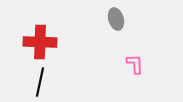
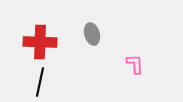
gray ellipse: moved 24 px left, 15 px down
